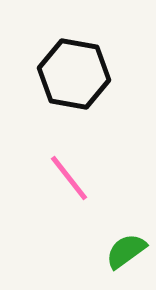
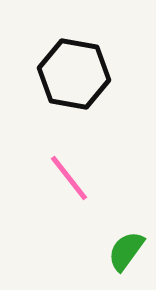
green semicircle: rotated 18 degrees counterclockwise
